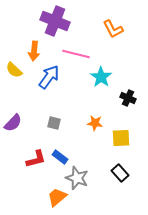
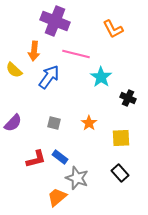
orange star: moved 6 px left; rotated 28 degrees clockwise
